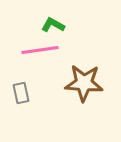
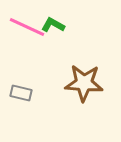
pink line: moved 13 px left, 23 px up; rotated 33 degrees clockwise
gray rectangle: rotated 65 degrees counterclockwise
